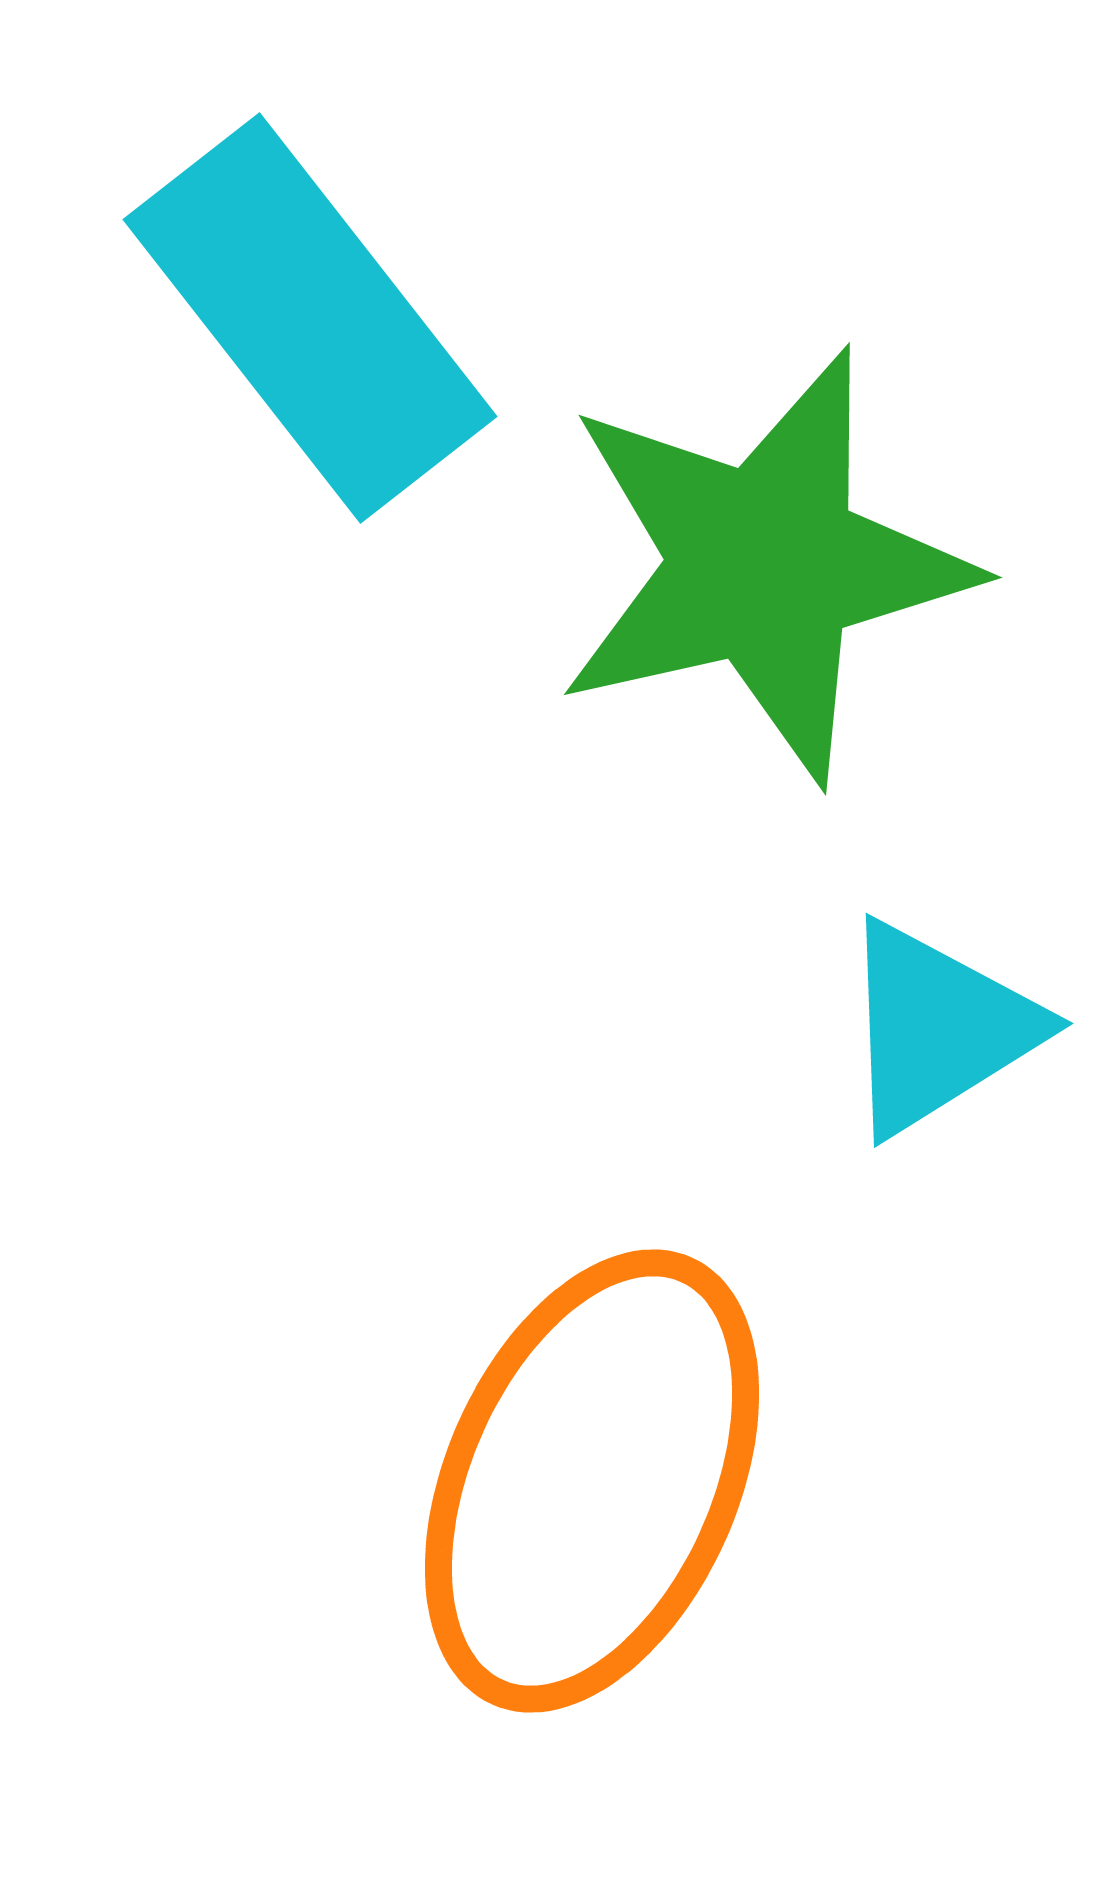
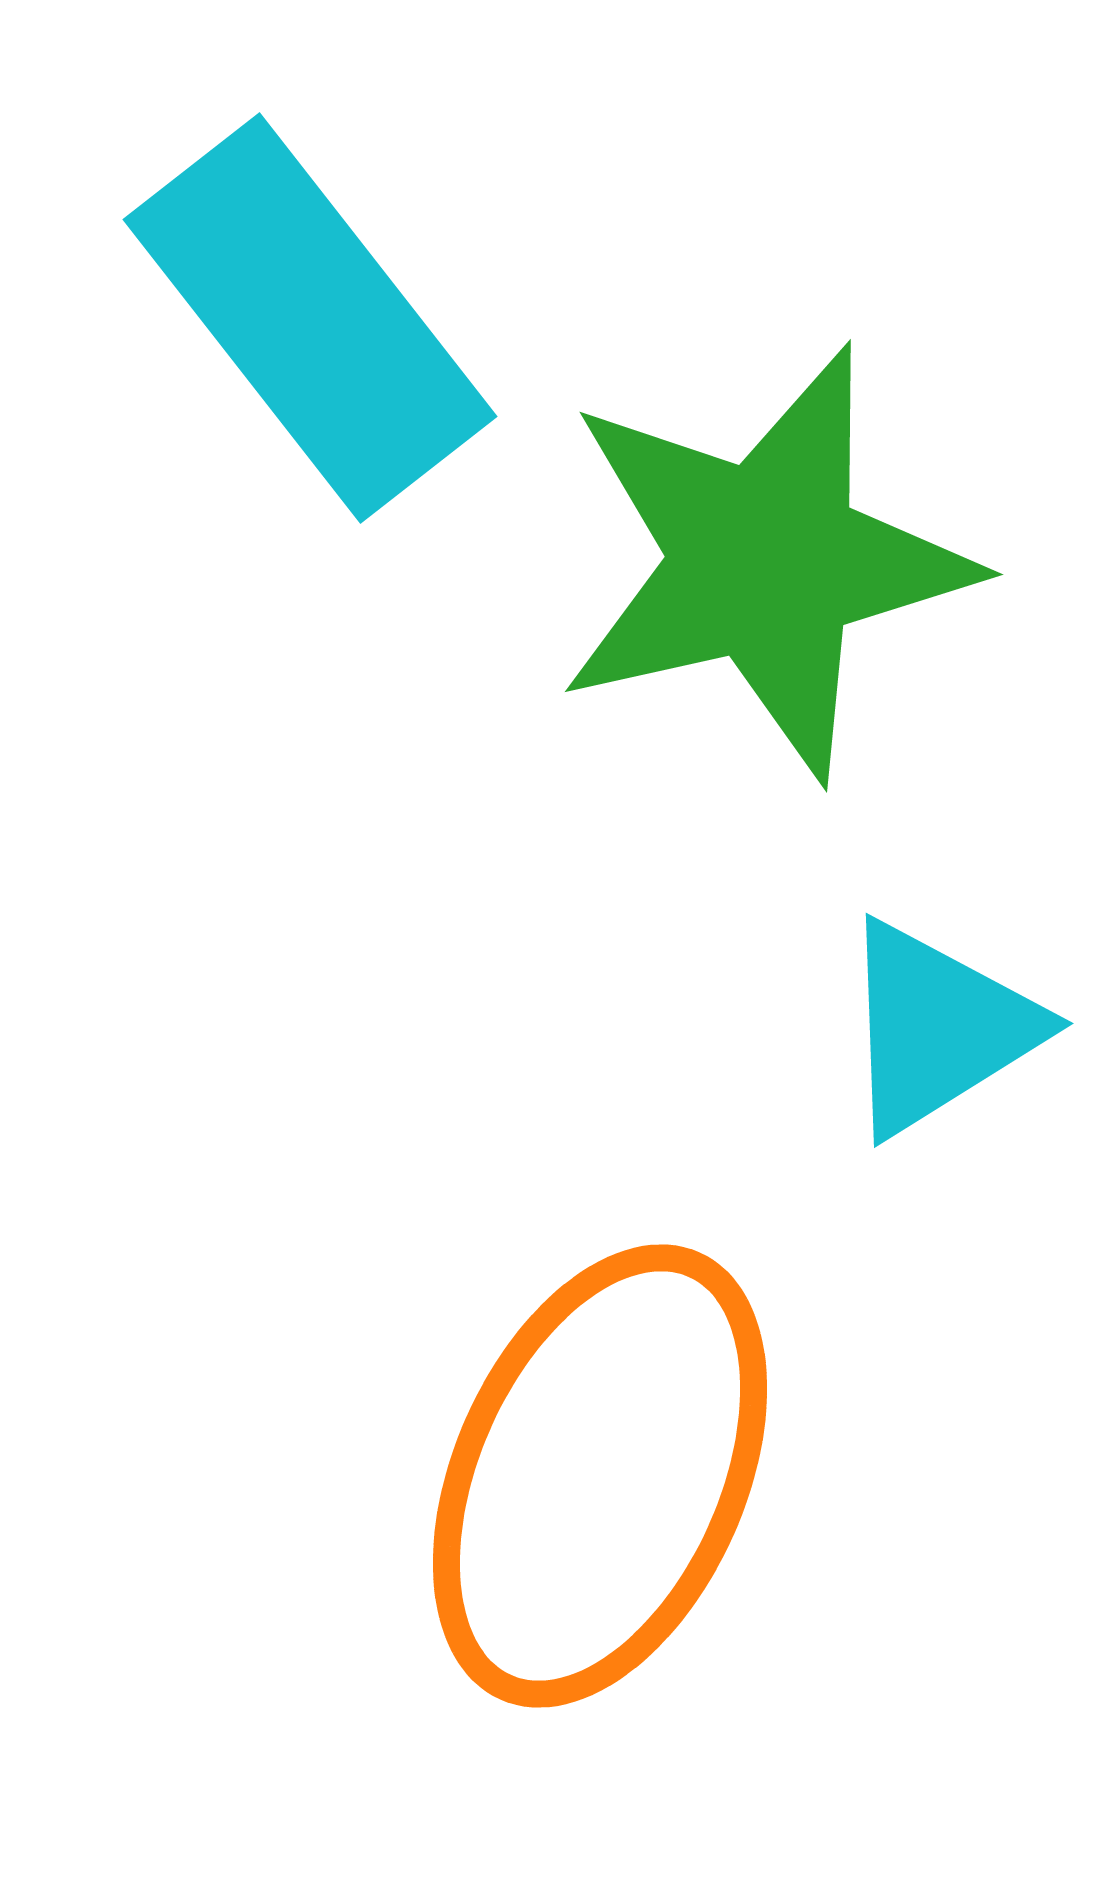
green star: moved 1 px right, 3 px up
orange ellipse: moved 8 px right, 5 px up
